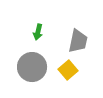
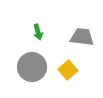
green arrow: rotated 28 degrees counterclockwise
gray trapezoid: moved 4 px right, 4 px up; rotated 95 degrees counterclockwise
